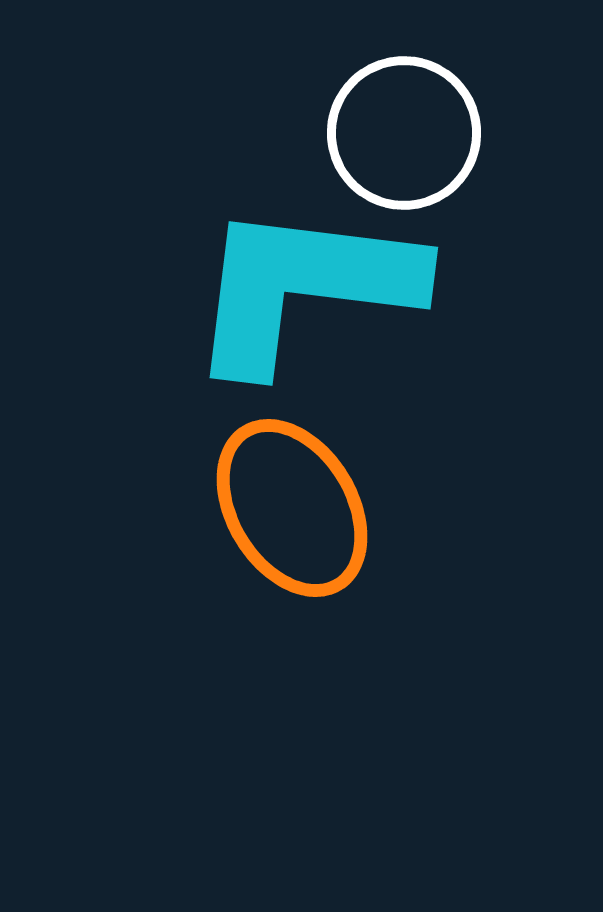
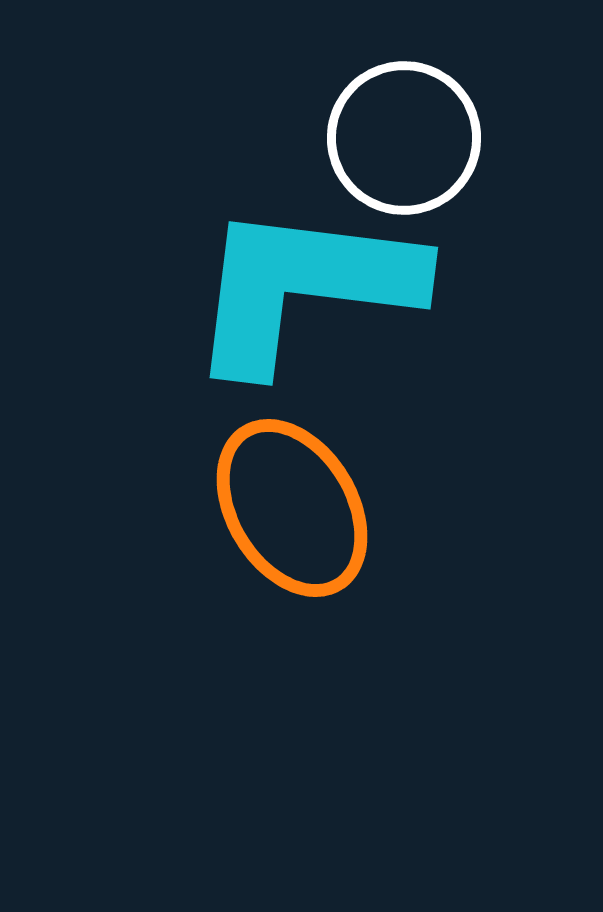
white circle: moved 5 px down
